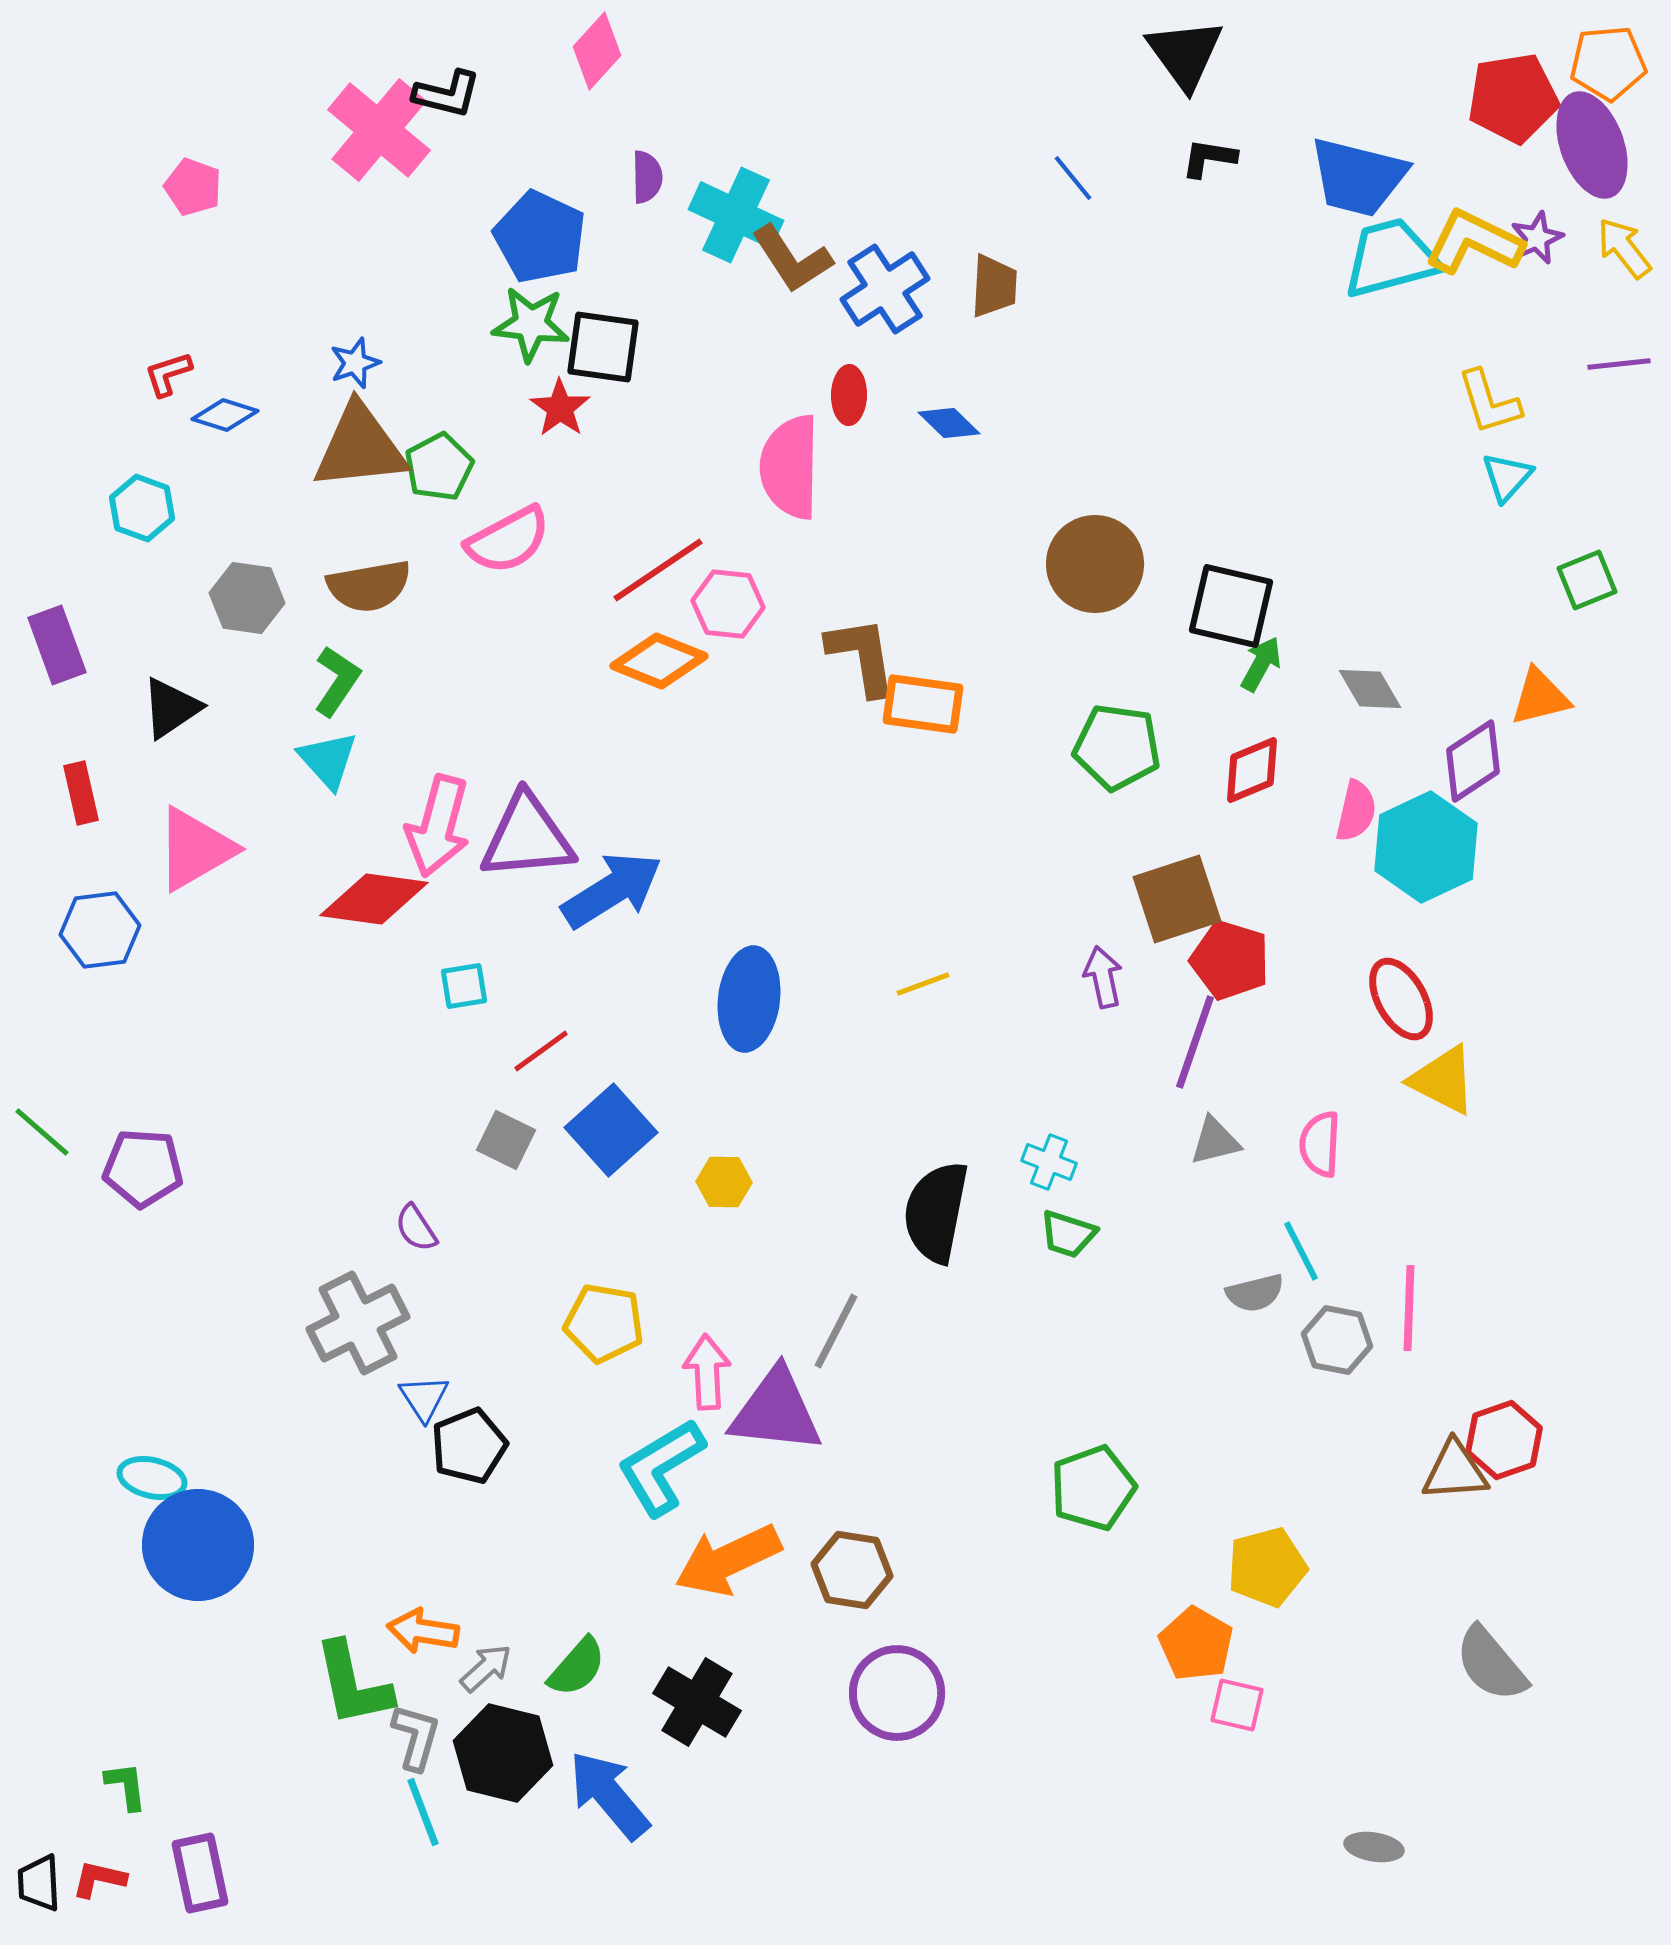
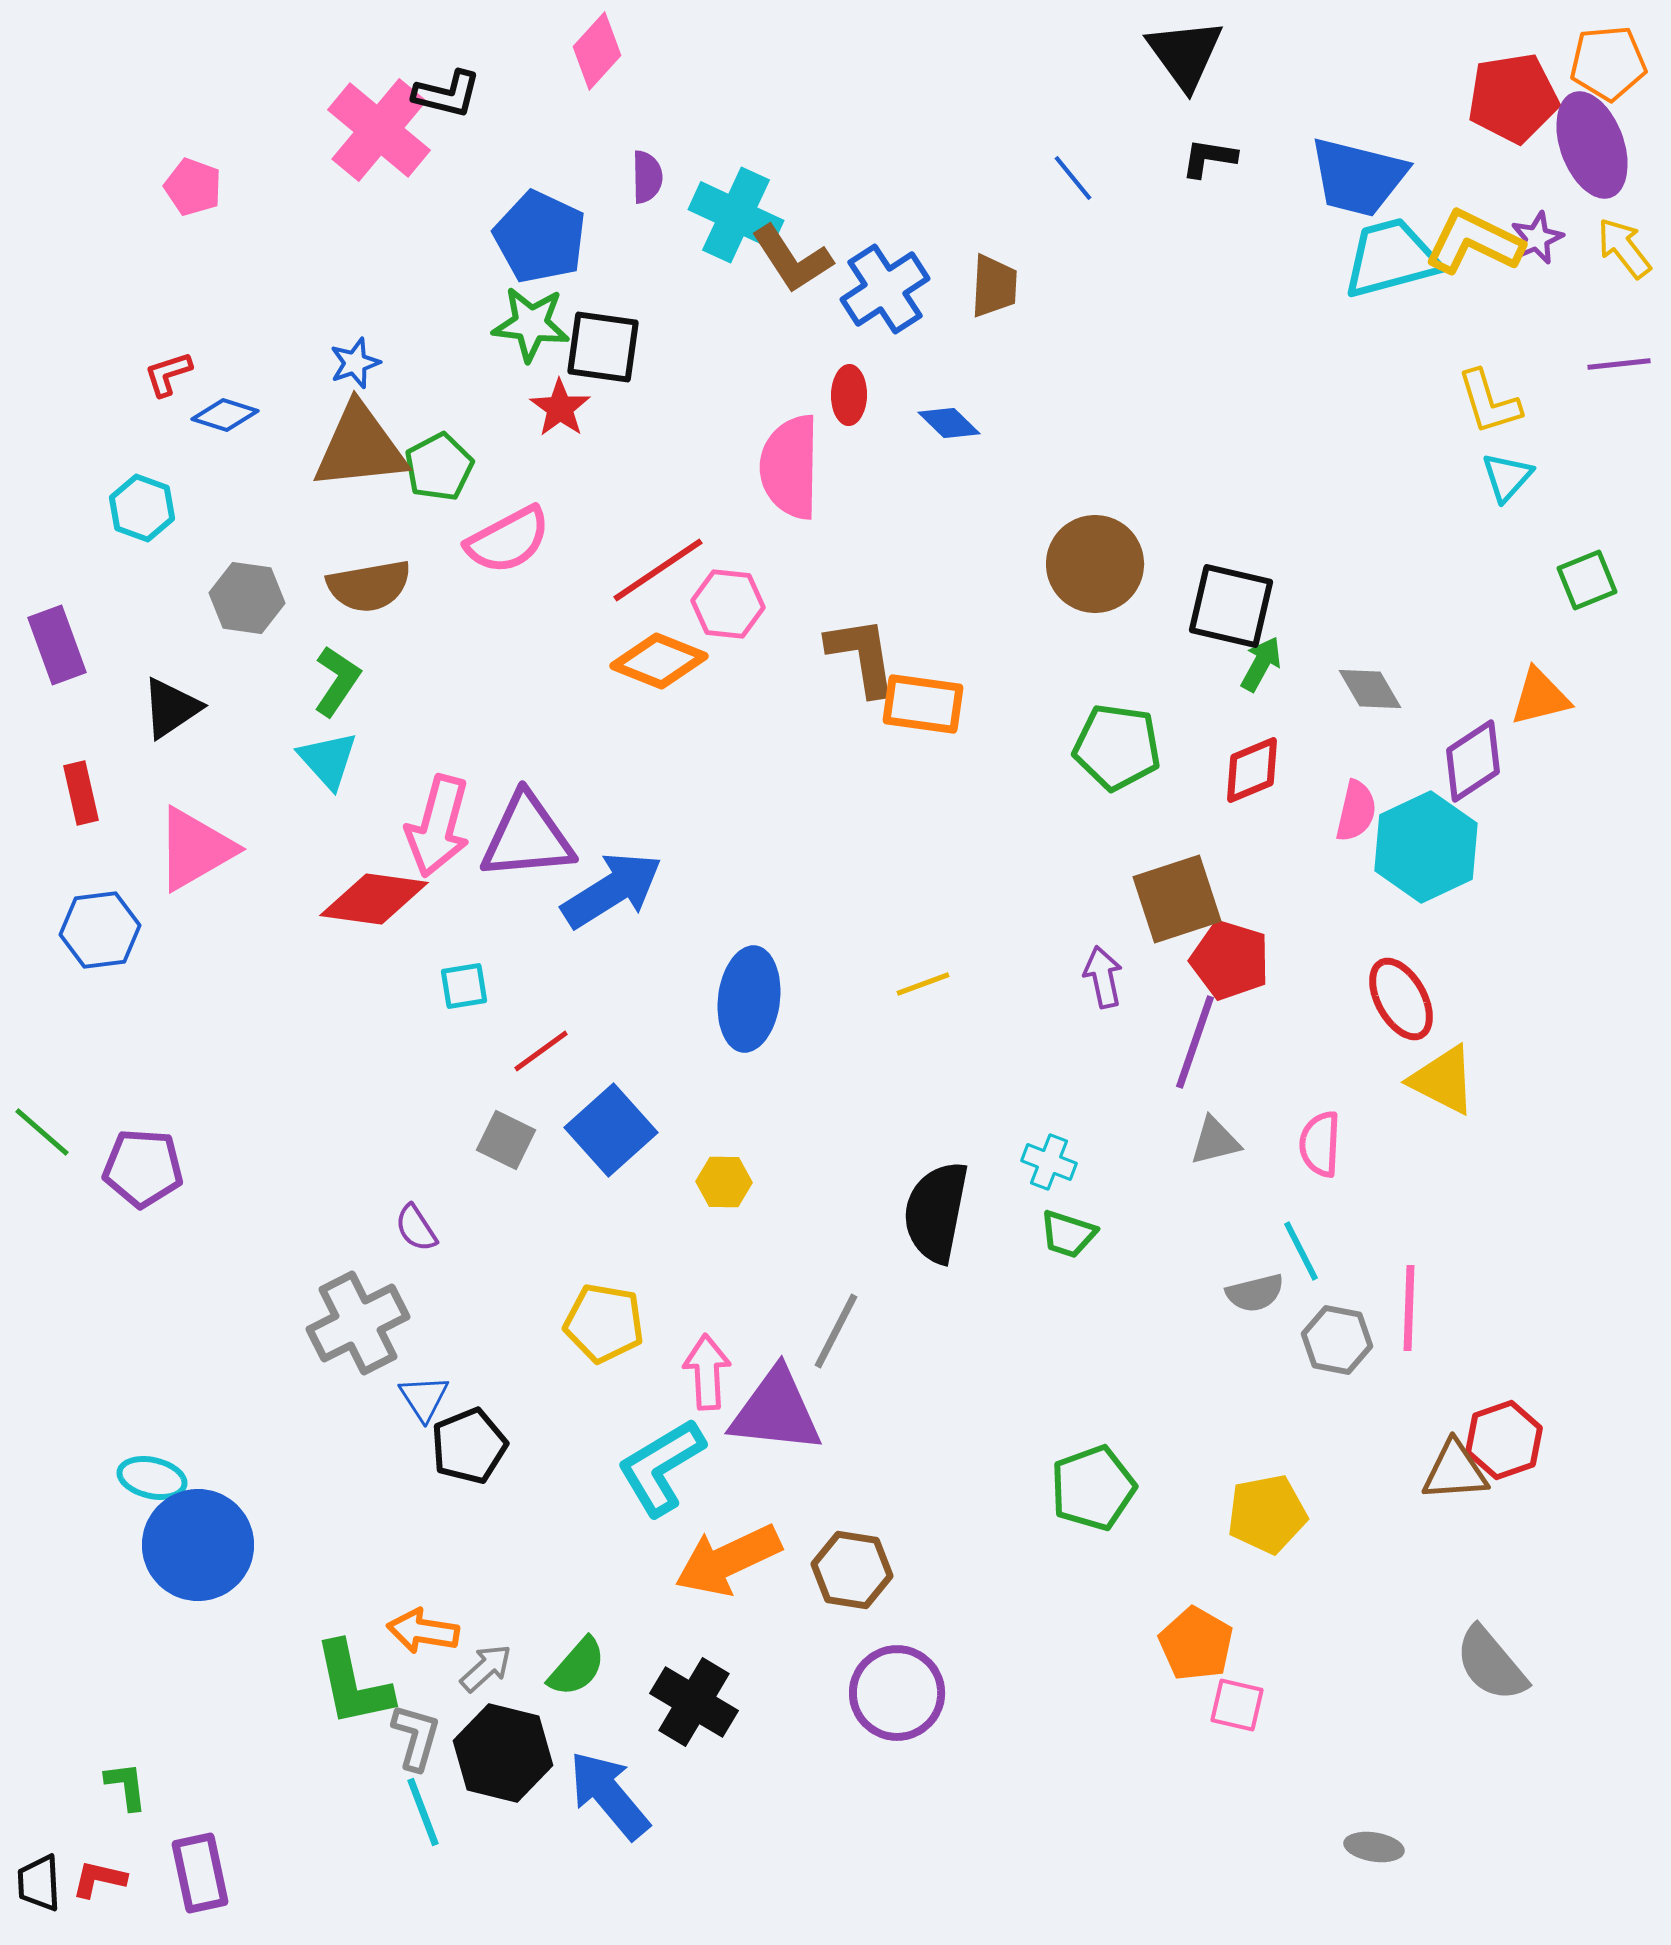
yellow pentagon at (1267, 1567): moved 53 px up; rotated 4 degrees clockwise
black cross at (697, 1702): moved 3 px left
